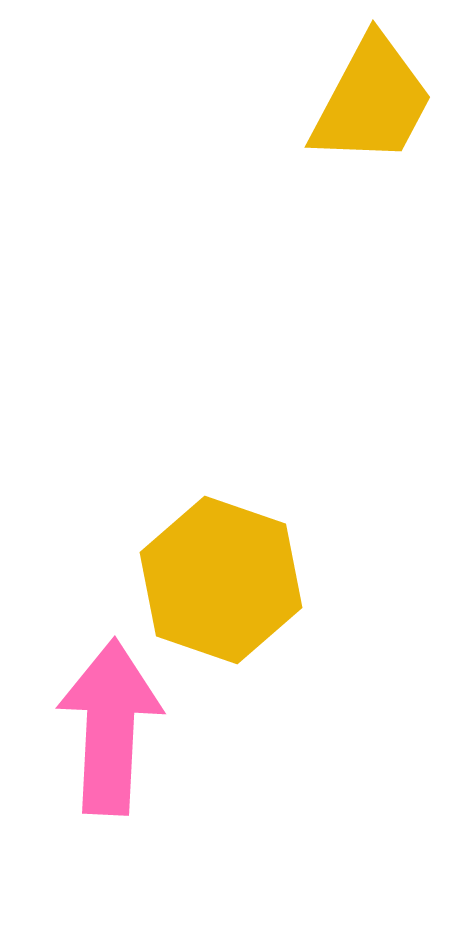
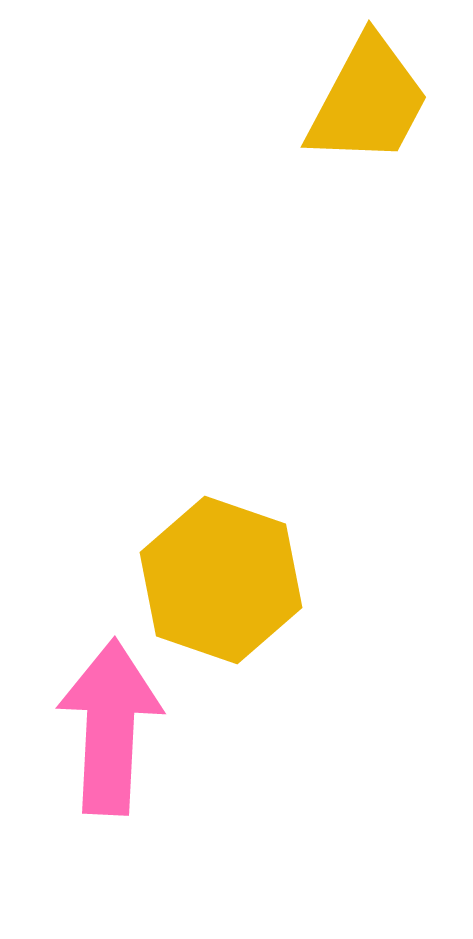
yellow trapezoid: moved 4 px left
